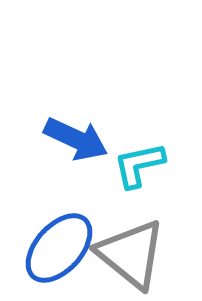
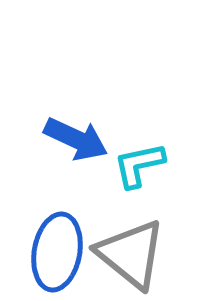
blue ellipse: moved 2 px left, 4 px down; rotated 32 degrees counterclockwise
